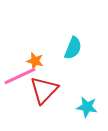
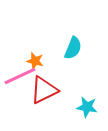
red triangle: rotated 20 degrees clockwise
